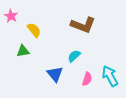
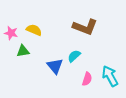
pink star: moved 17 px down; rotated 16 degrees counterclockwise
brown L-shape: moved 2 px right, 2 px down
yellow semicircle: rotated 28 degrees counterclockwise
blue triangle: moved 8 px up
